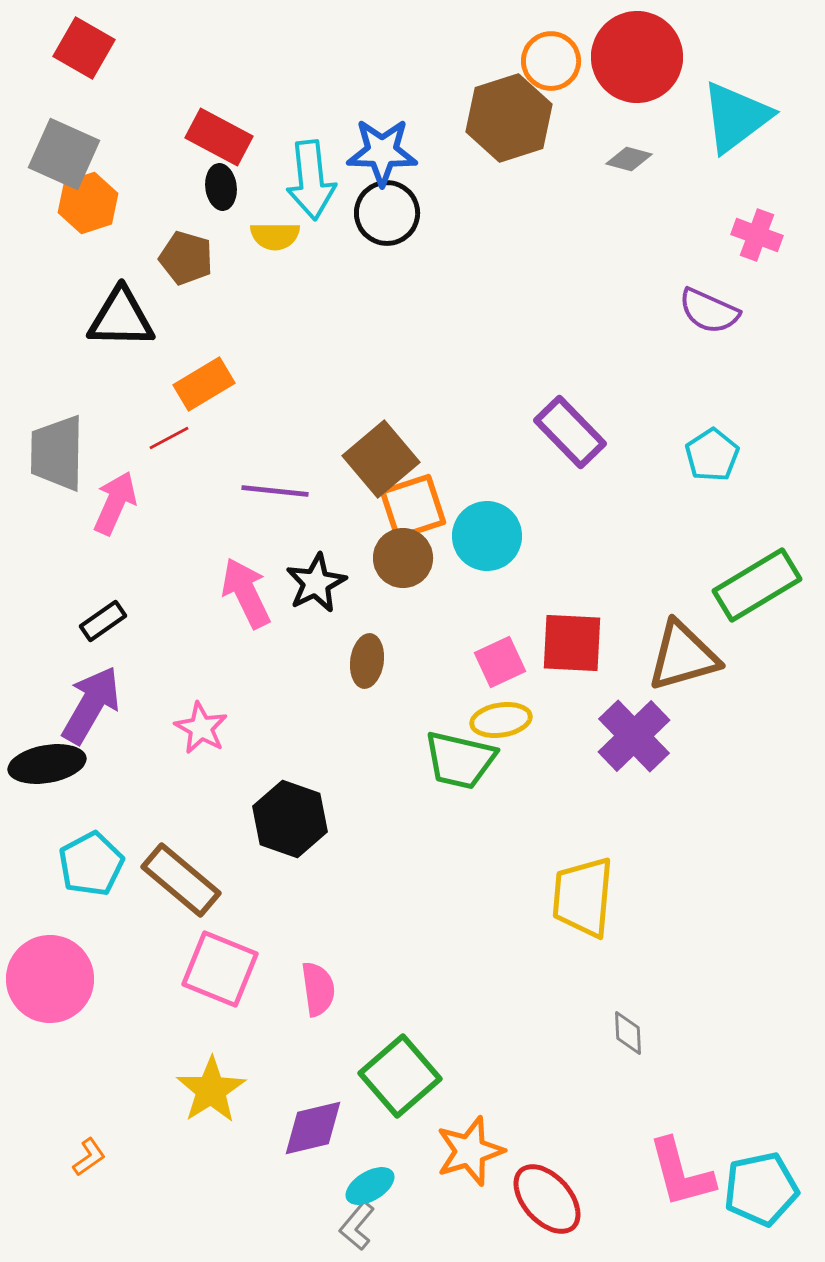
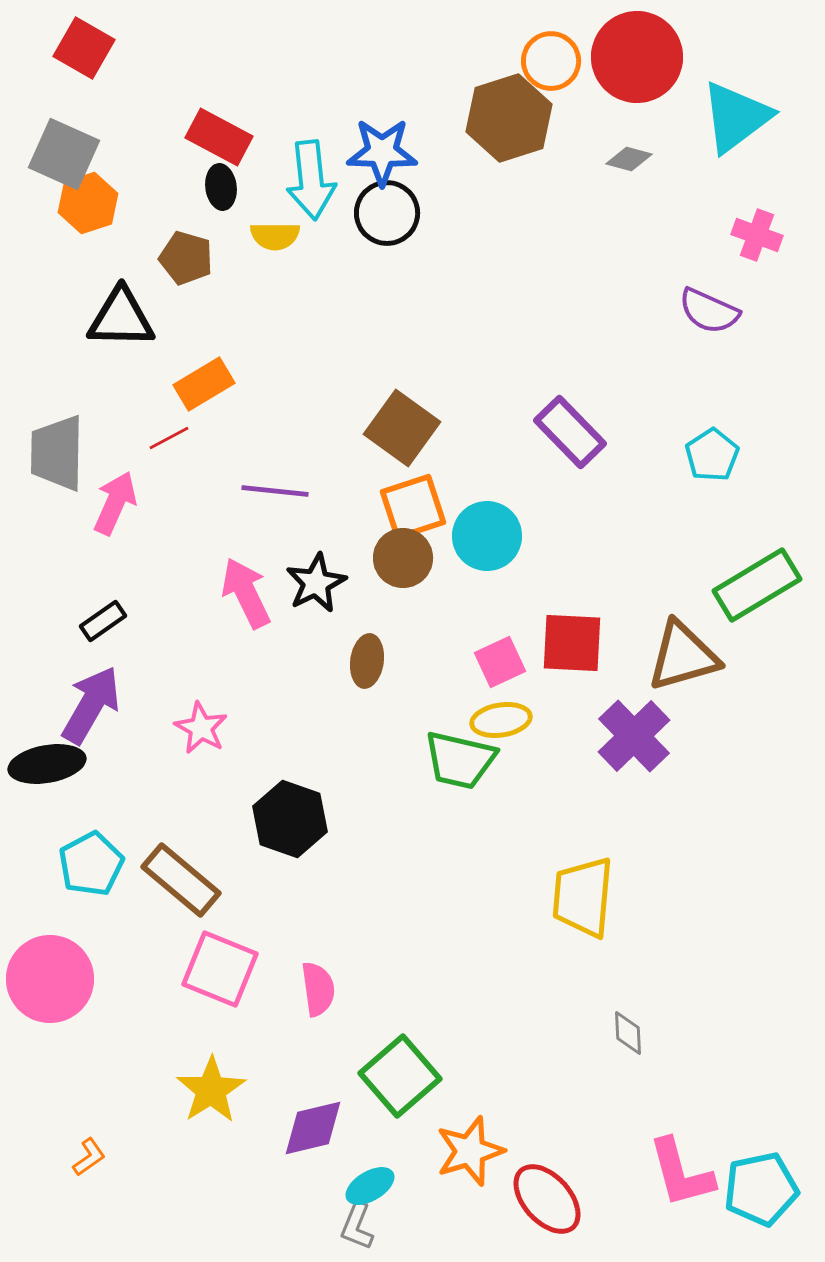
brown square at (381, 459): moved 21 px right, 31 px up; rotated 14 degrees counterclockwise
gray L-shape at (357, 1226): rotated 18 degrees counterclockwise
